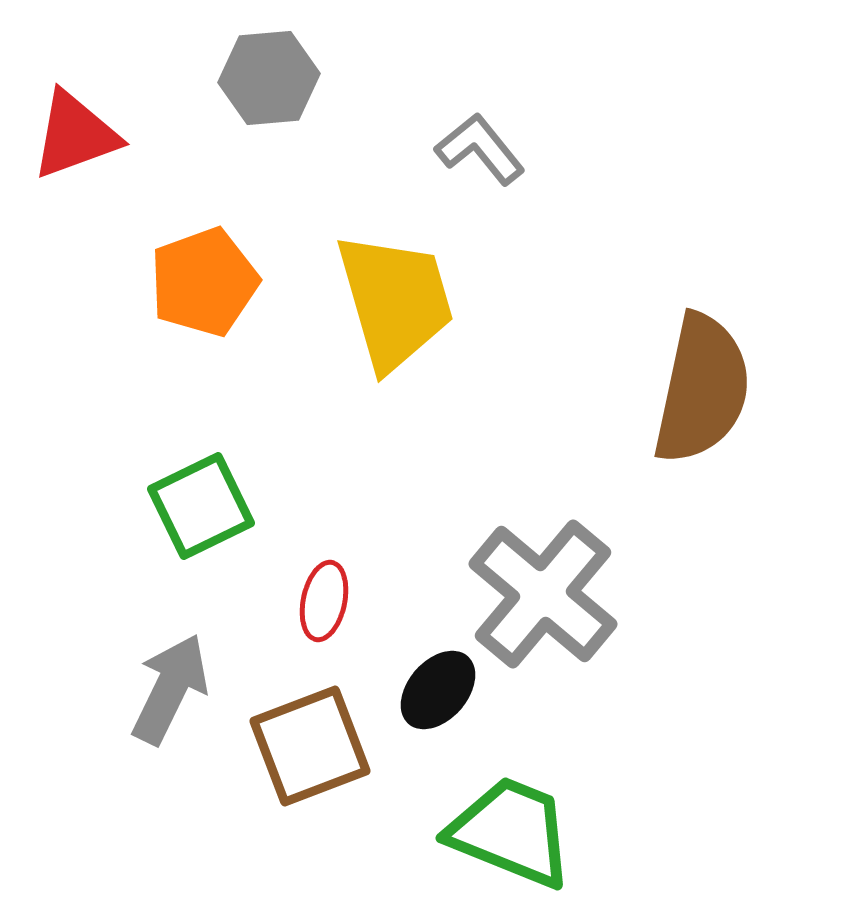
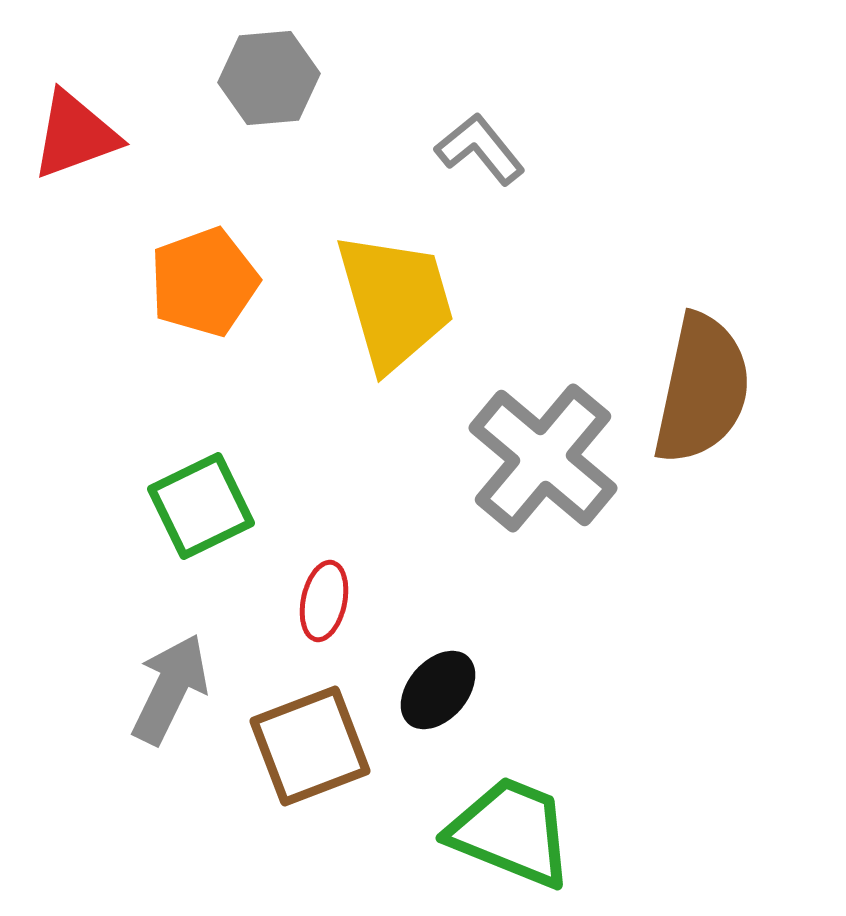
gray cross: moved 136 px up
